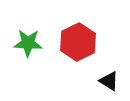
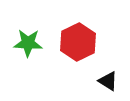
black triangle: moved 1 px left
